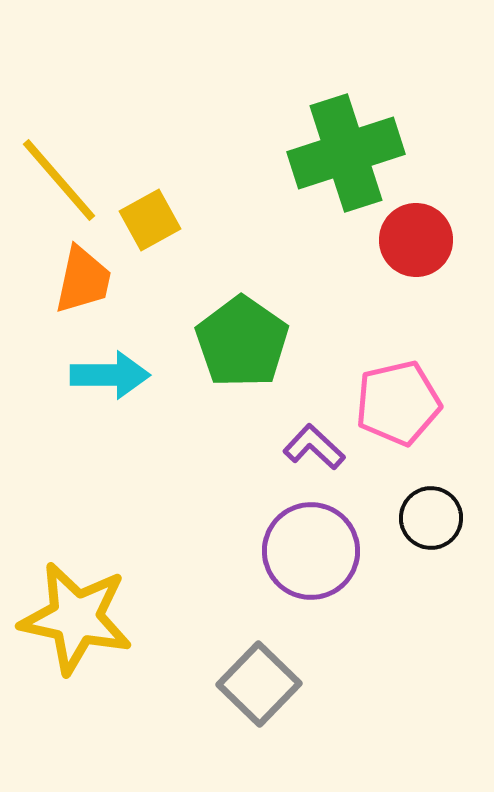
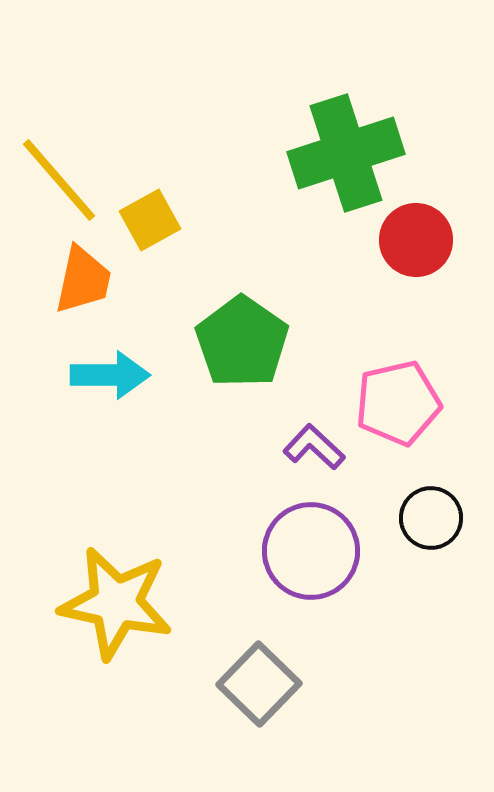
yellow star: moved 40 px right, 15 px up
